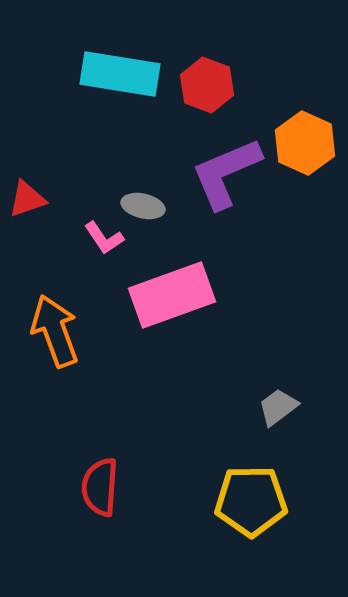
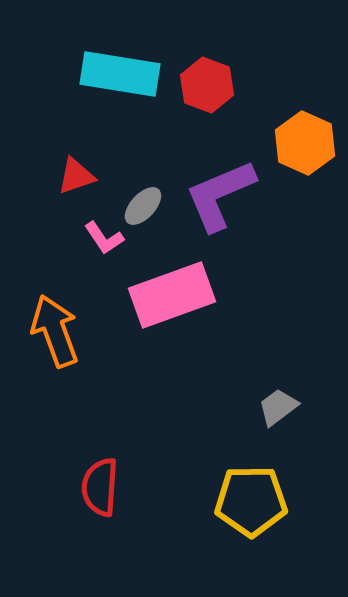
purple L-shape: moved 6 px left, 22 px down
red triangle: moved 49 px right, 23 px up
gray ellipse: rotated 60 degrees counterclockwise
